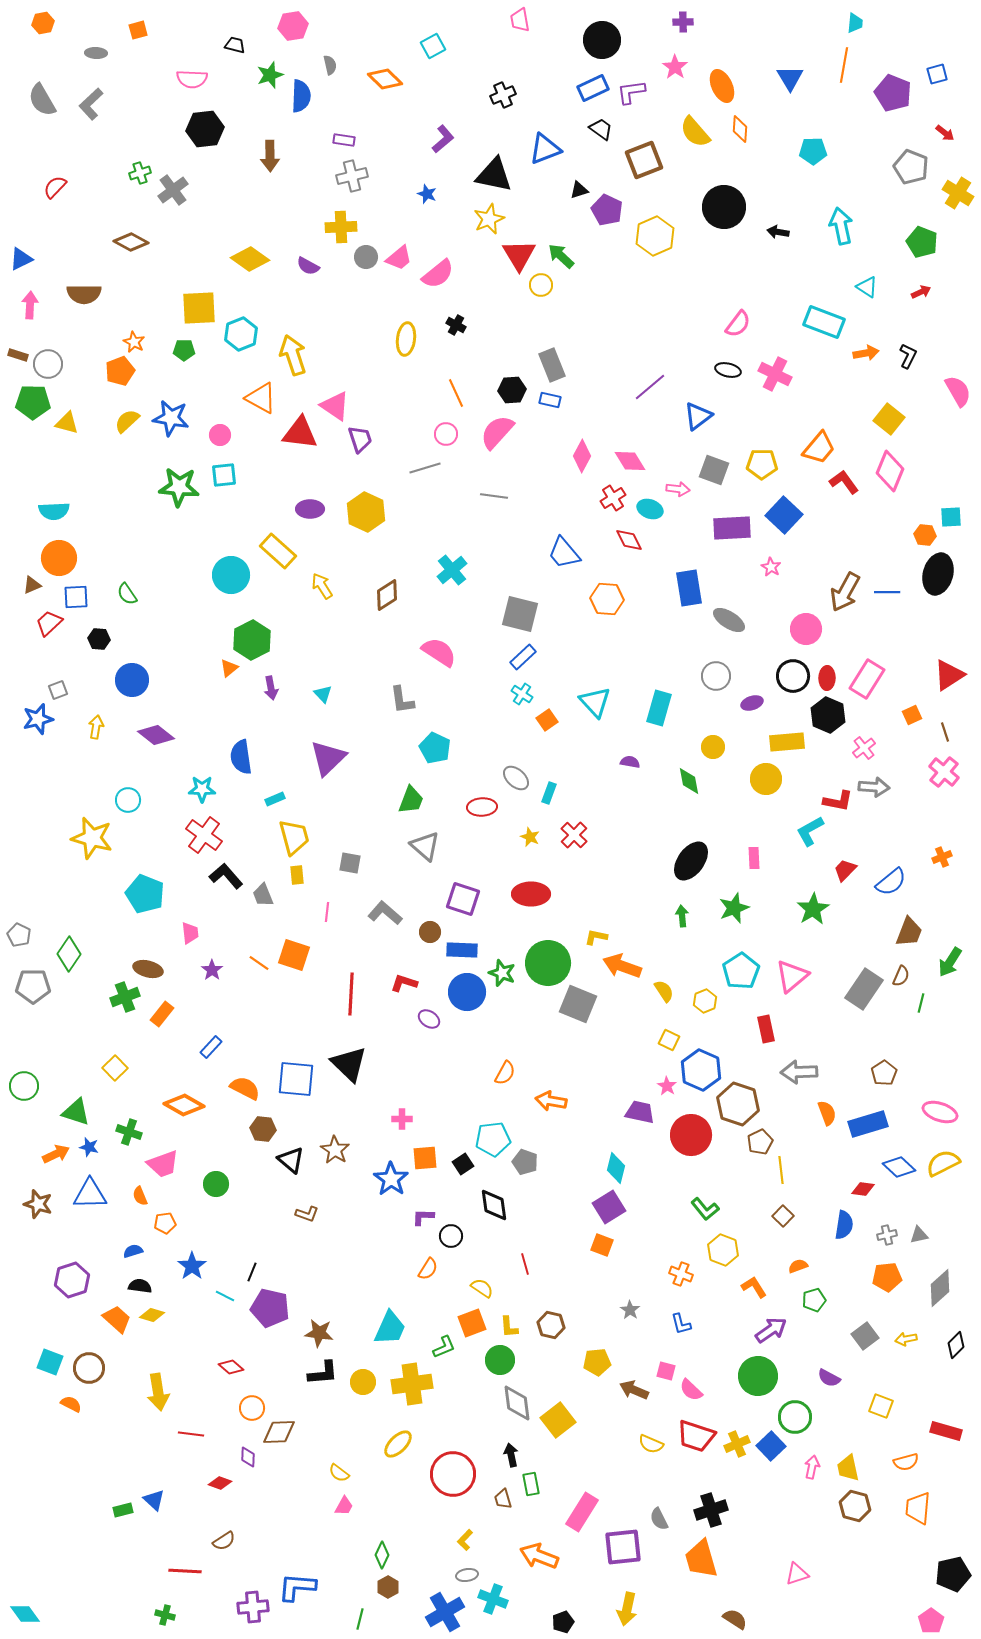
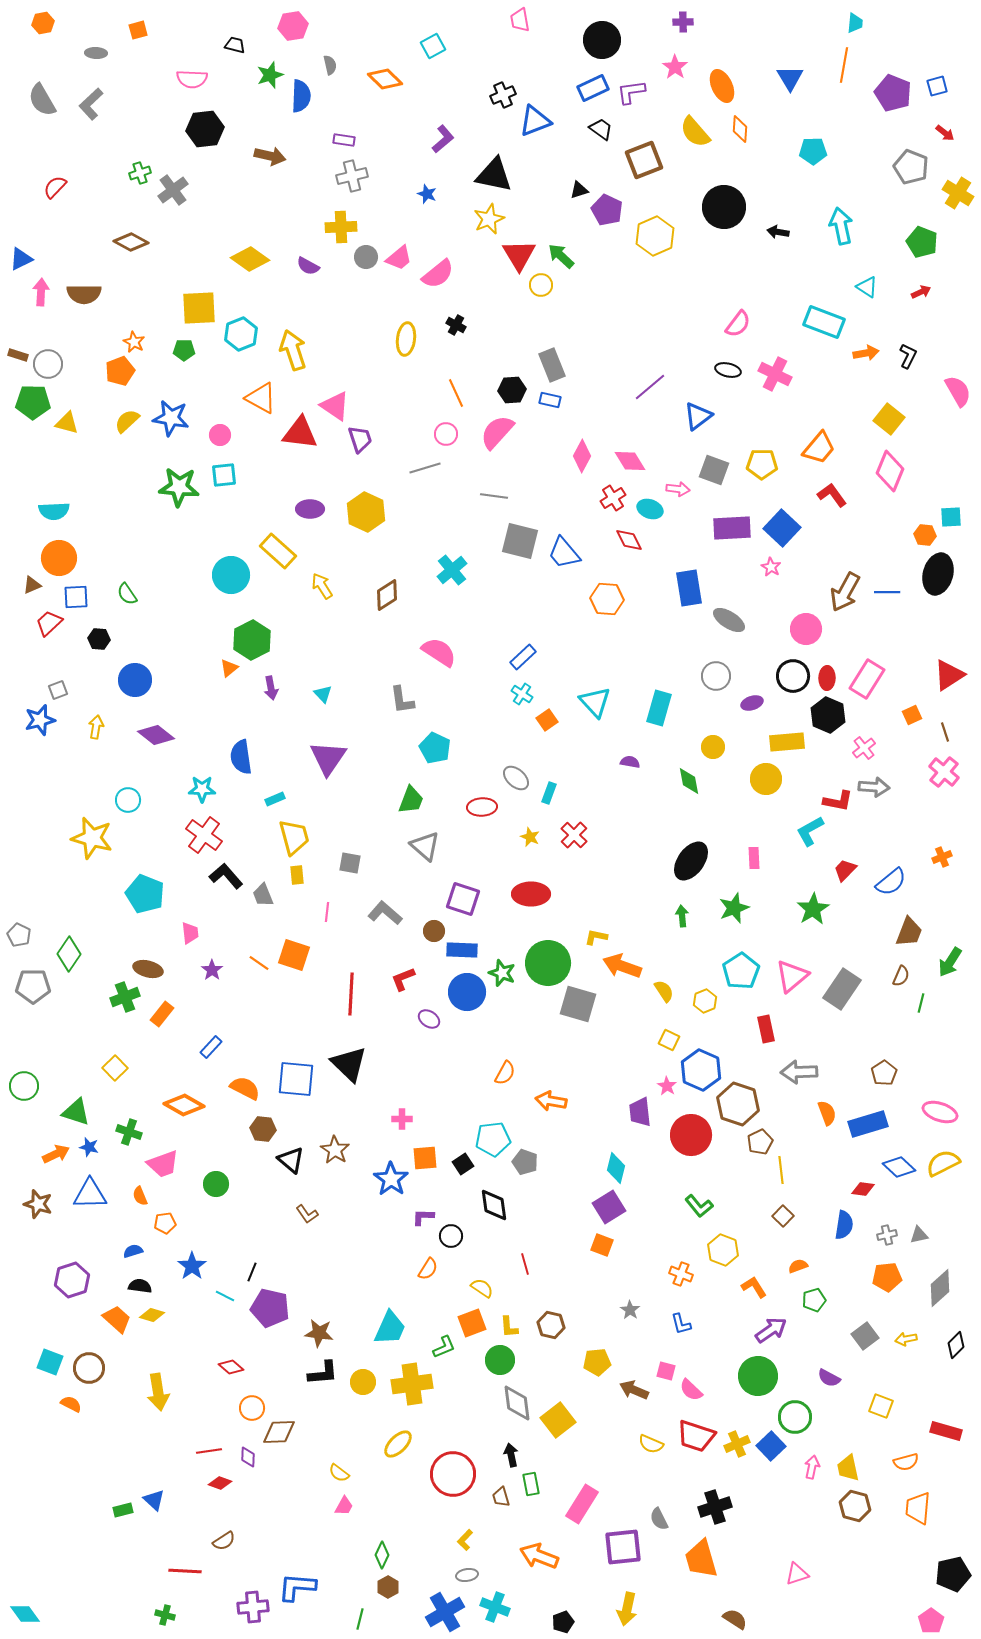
blue square at (937, 74): moved 12 px down
blue triangle at (545, 149): moved 10 px left, 28 px up
brown arrow at (270, 156): rotated 76 degrees counterclockwise
pink arrow at (30, 305): moved 11 px right, 13 px up
yellow arrow at (293, 355): moved 5 px up
red L-shape at (844, 482): moved 12 px left, 13 px down
blue square at (784, 515): moved 2 px left, 13 px down
gray square at (520, 614): moved 73 px up
blue circle at (132, 680): moved 3 px right
blue star at (38, 719): moved 2 px right, 1 px down
purple triangle at (328, 758): rotated 12 degrees counterclockwise
brown circle at (430, 932): moved 4 px right, 1 px up
red L-shape at (404, 983): moved 1 px left, 4 px up; rotated 40 degrees counterclockwise
gray rectangle at (864, 989): moved 22 px left
gray square at (578, 1004): rotated 6 degrees counterclockwise
purple trapezoid at (640, 1112): rotated 108 degrees counterclockwise
green L-shape at (705, 1209): moved 6 px left, 3 px up
brown L-shape at (307, 1214): rotated 35 degrees clockwise
red line at (191, 1434): moved 18 px right, 17 px down; rotated 15 degrees counterclockwise
brown trapezoid at (503, 1499): moved 2 px left, 2 px up
black cross at (711, 1510): moved 4 px right, 3 px up
pink rectangle at (582, 1512): moved 8 px up
cyan cross at (493, 1599): moved 2 px right, 8 px down
